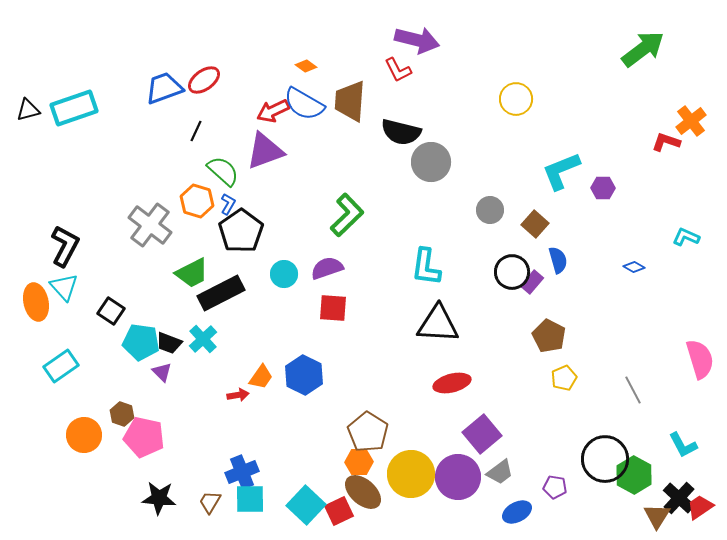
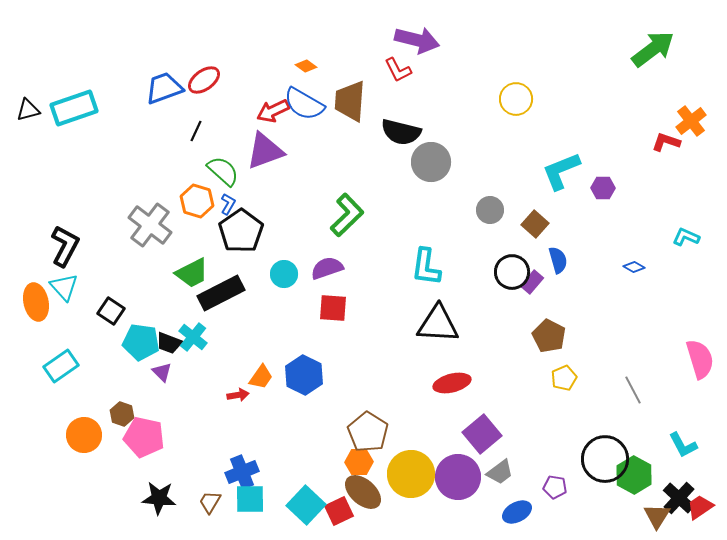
green arrow at (643, 49): moved 10 px right
cyan cross at (203, 339): moved 10 px left, 2 px up; rotated 8 degrees counterclockwise
